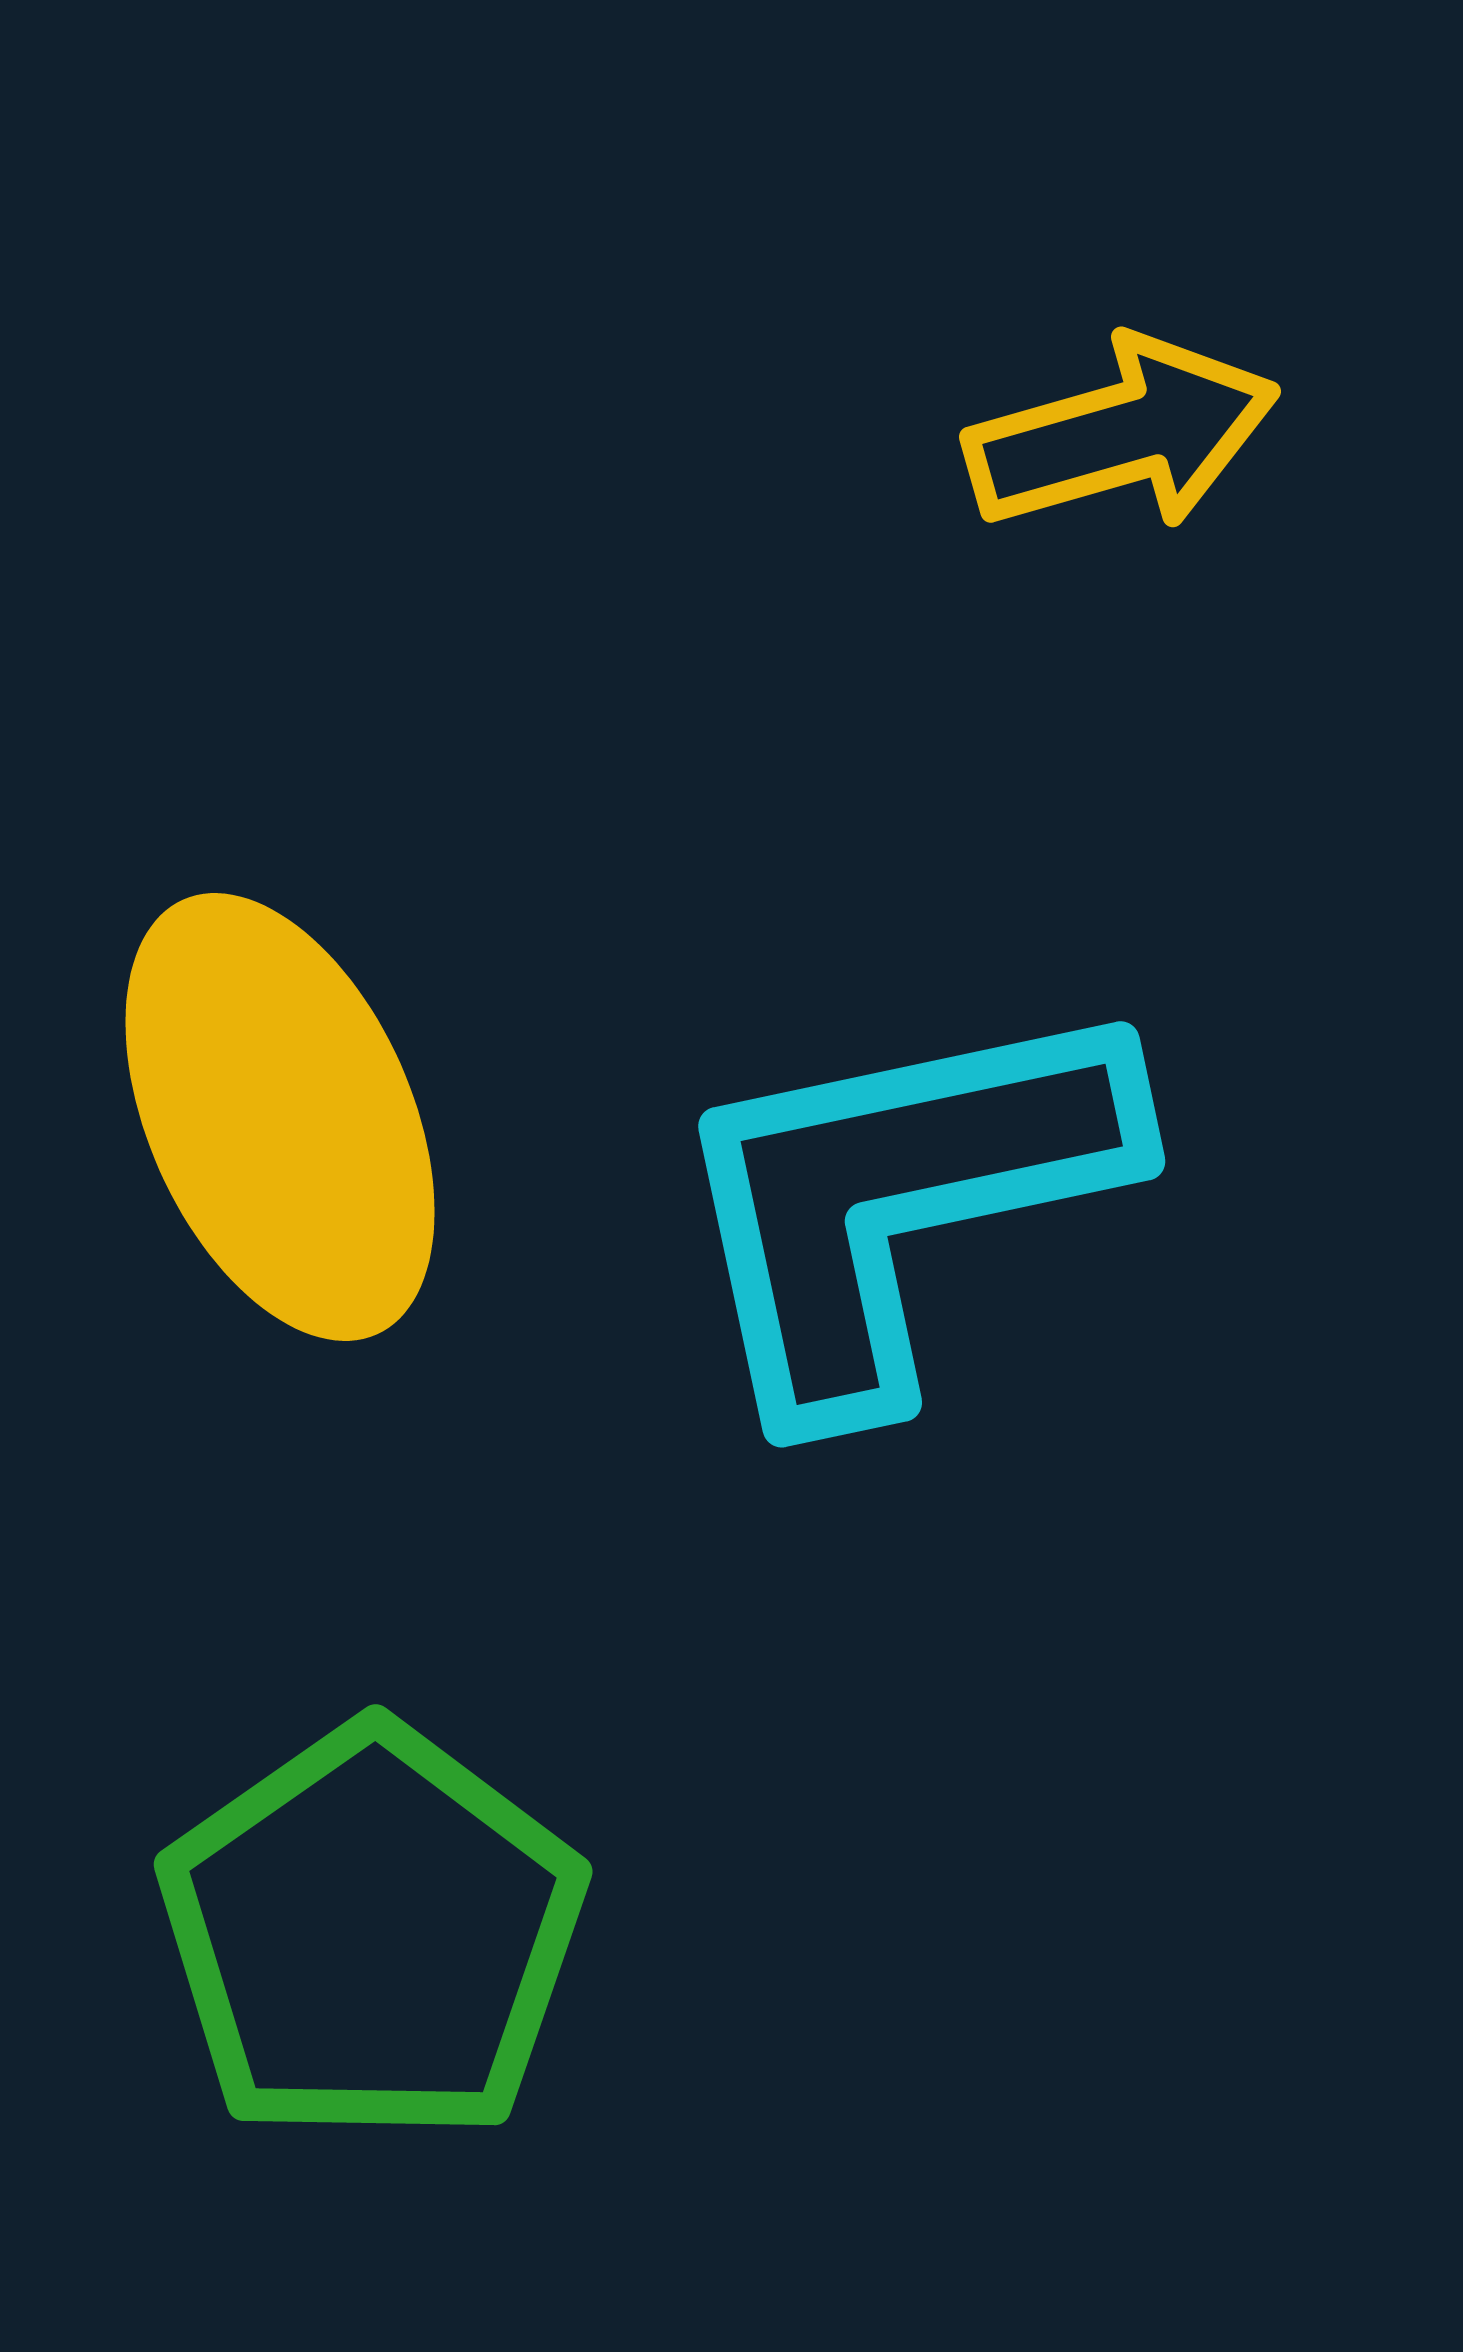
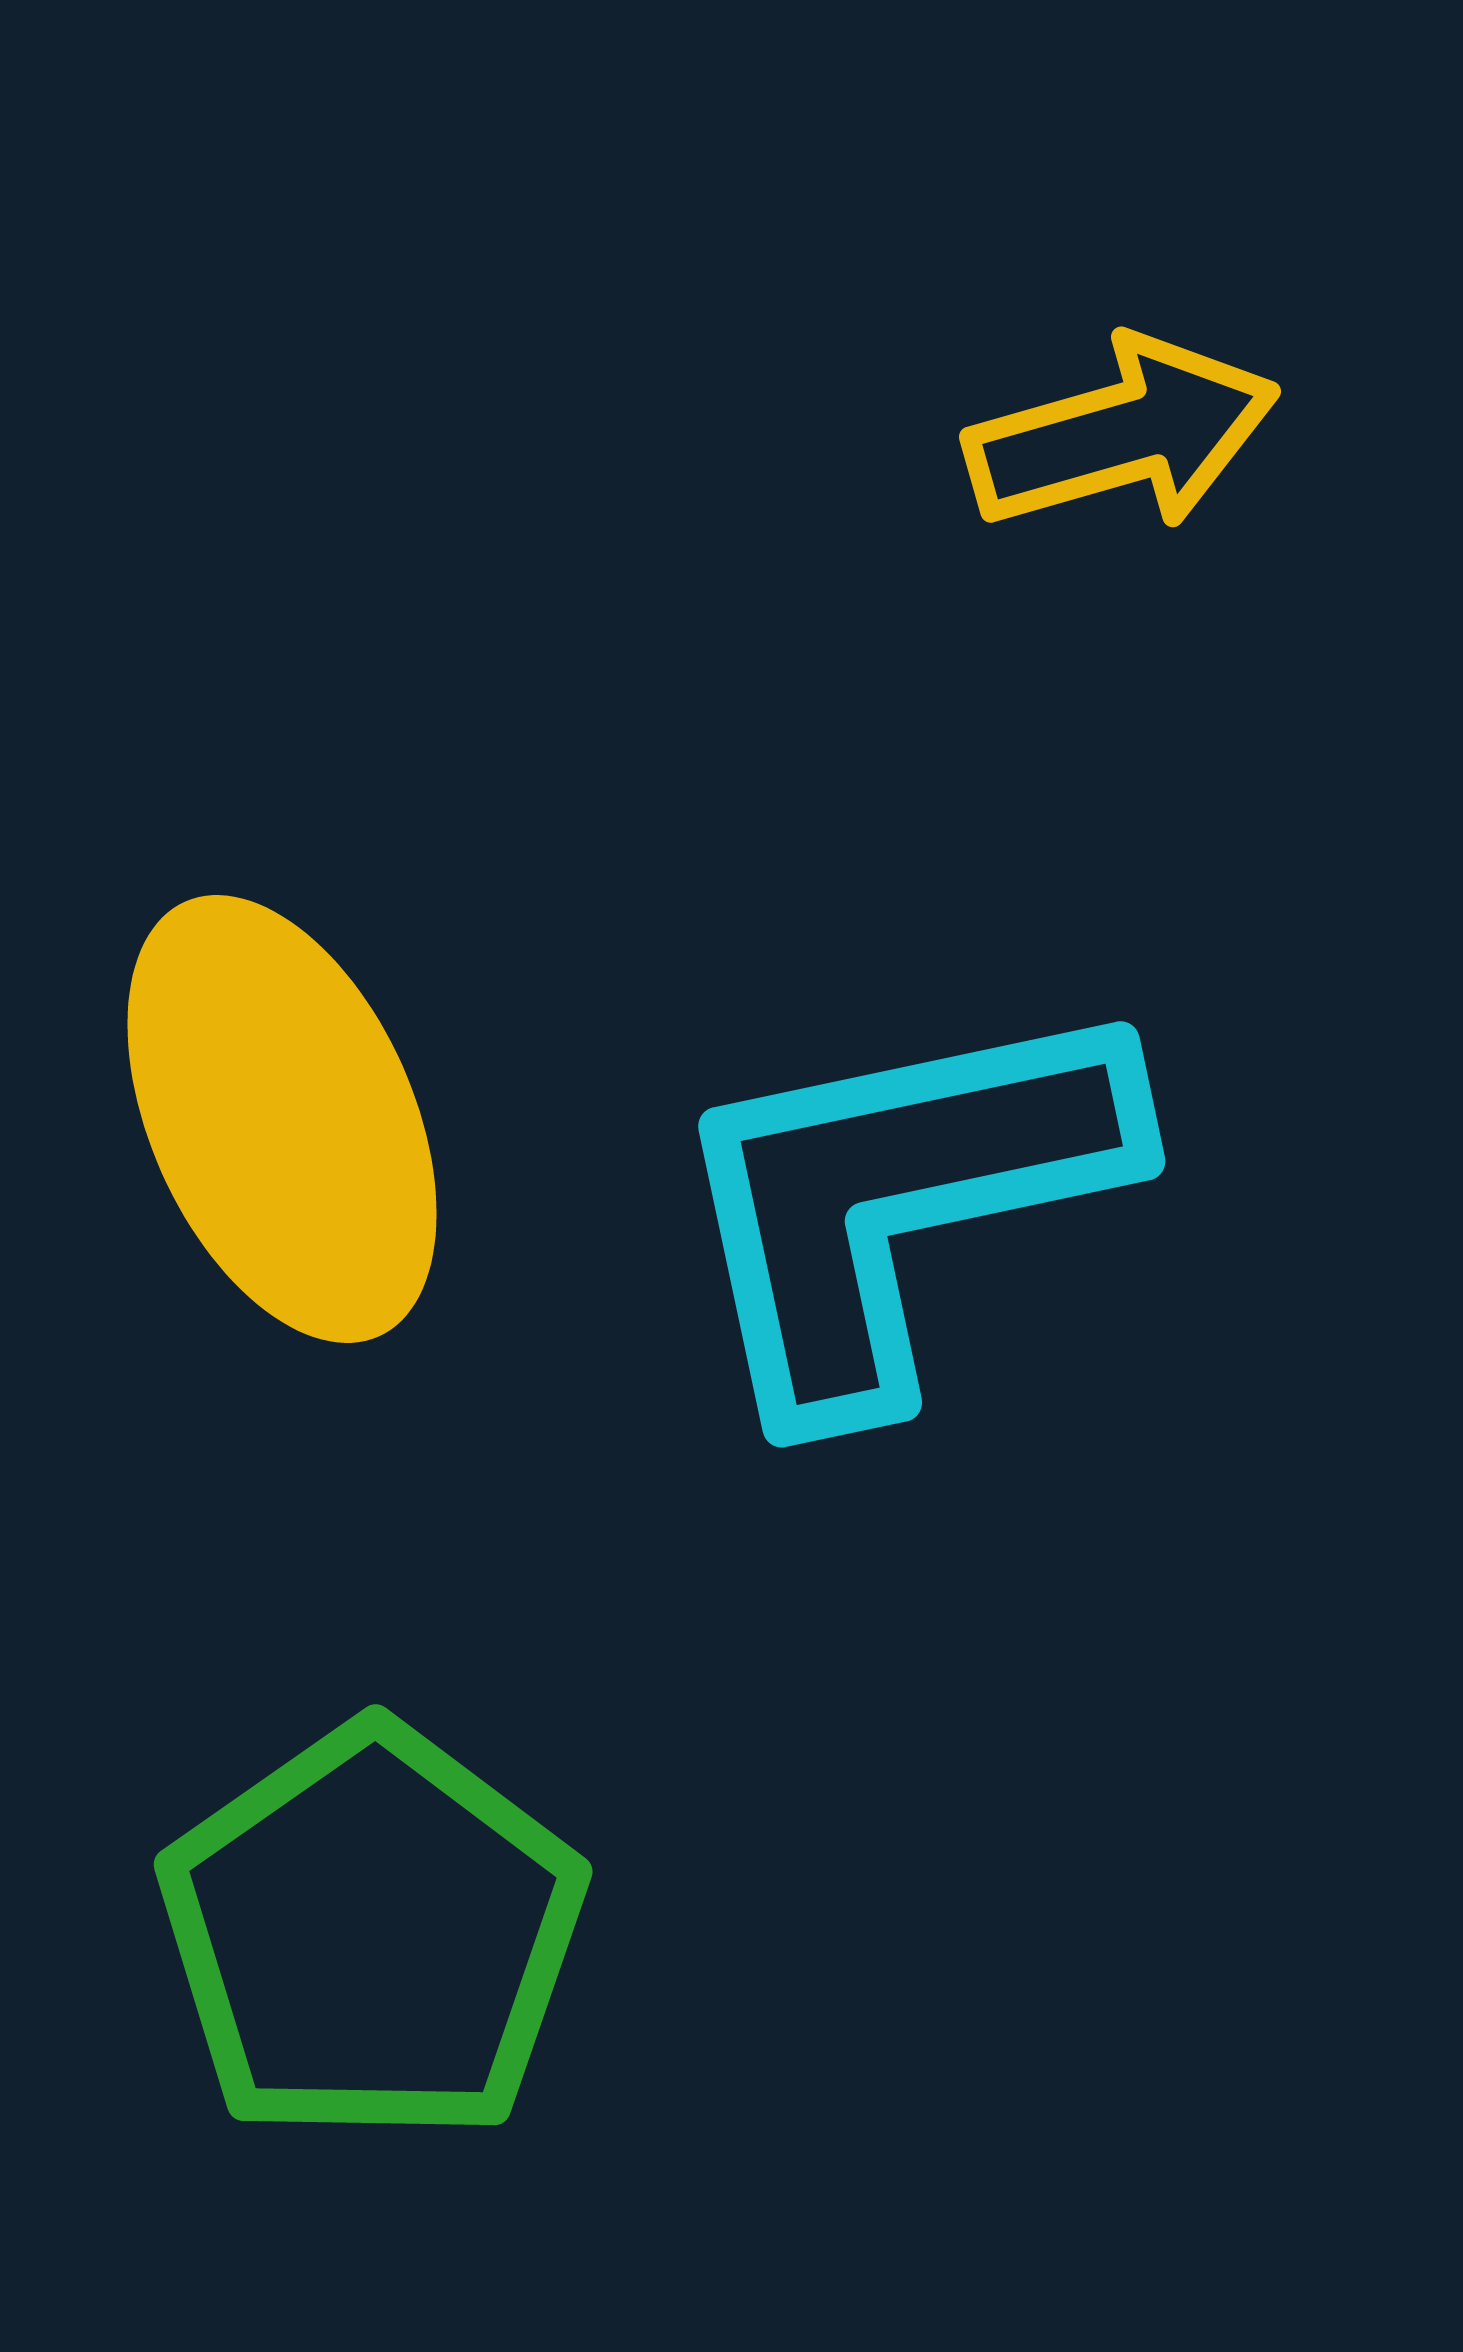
yellow ellipse: moved 2 px right, 2 px down
